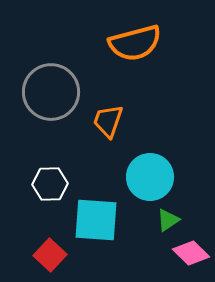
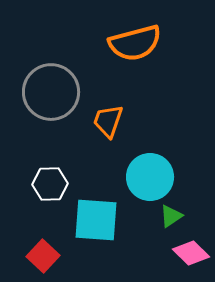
green triangle: moved 3 px right, 4 px up
red square: moved 7 px left, 1 px down
